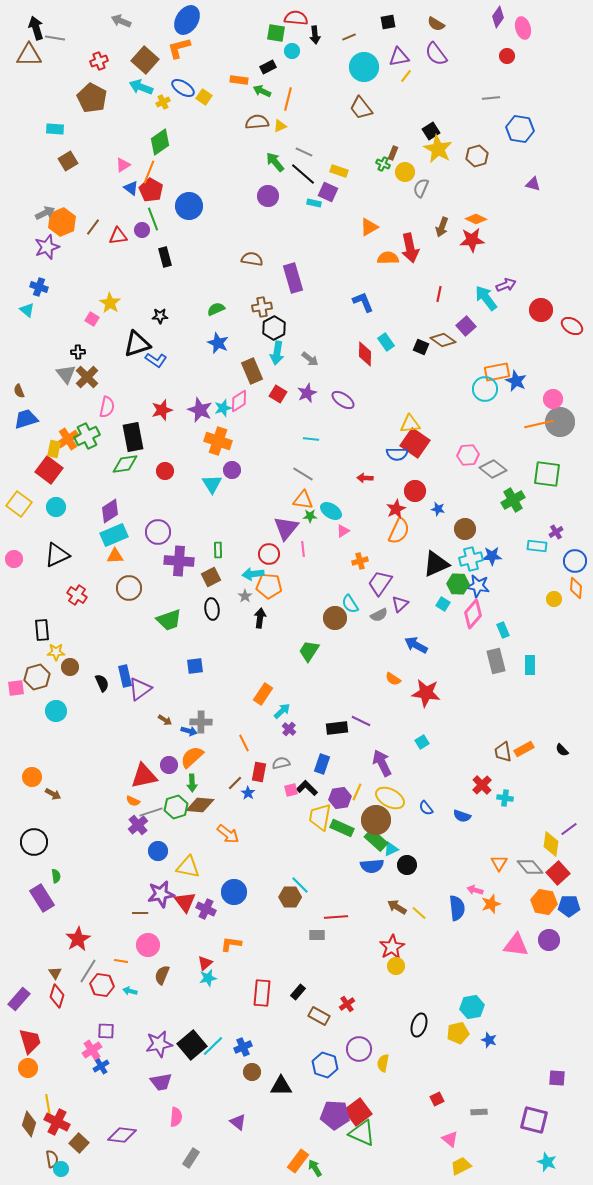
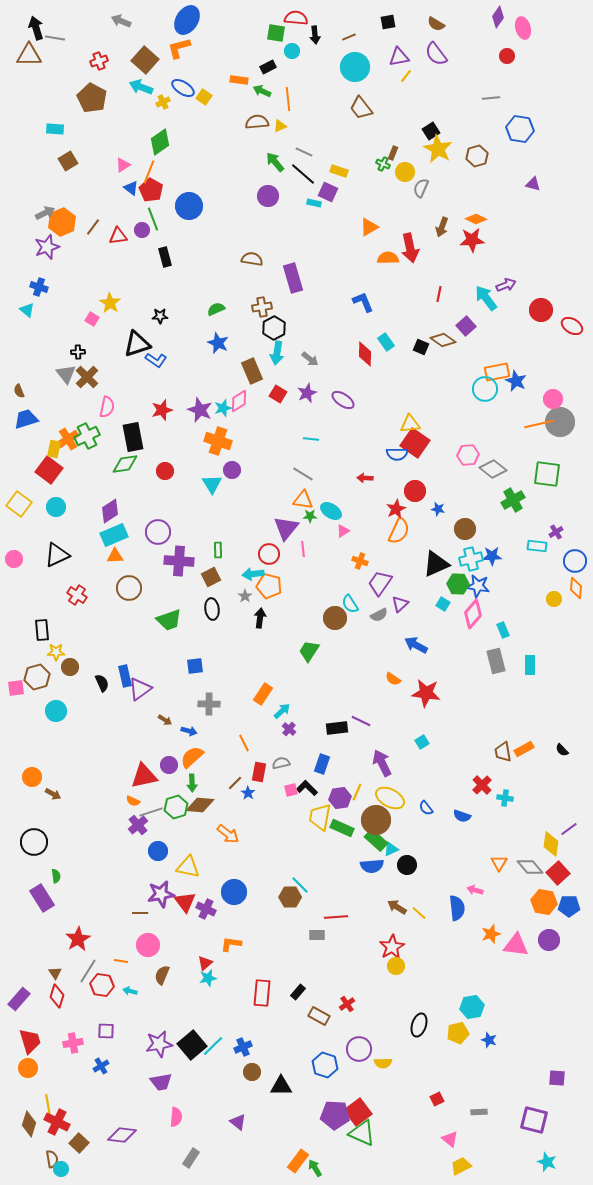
cyan circle at (364, 67): moved 9 px left
orange line at (288, 99): rotated 20 degrees counterclockwise
orange cross at (360, 561): rotated 35 degrees clockwise
orange pentagon at (269, 586): rotated 10 degrees clockwise
gray cross at (201, 722): moved 8 px right, 18 px up
orange star at (491, 904): moved 30 px down
pink cross at (92, 1050): moved 19 px left, 7 px up; rotated 24 degrees clockwise
yellow semicircle at (383, 1063): rotated 102 degrees counterclockwise
